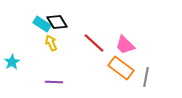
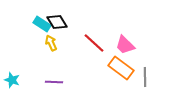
cyan star: moved 18 px down; rotated 21 degrees counterclockwise
gray line: moved 1 px left; rotated 12 degrees counterclockwise
